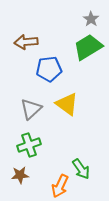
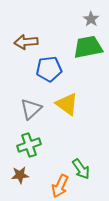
green trapezoid: rotated 20 degrees clockwise
